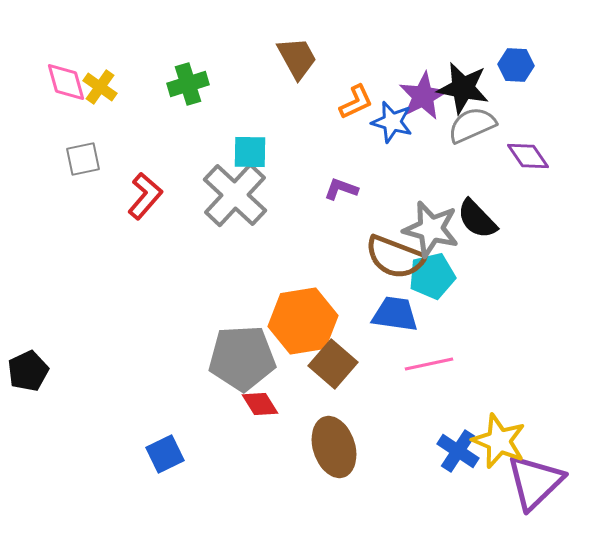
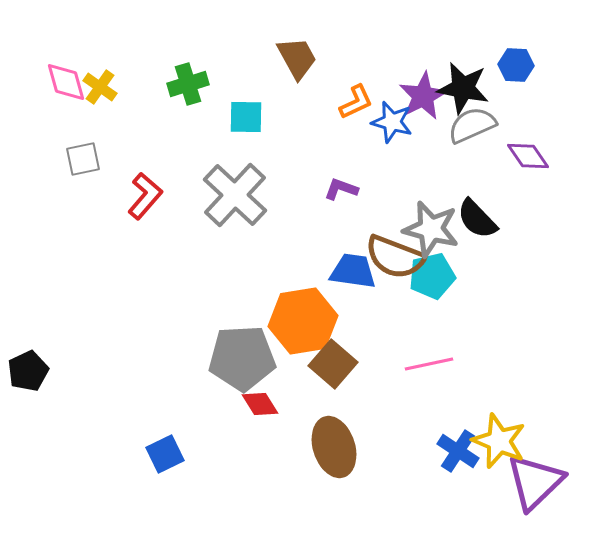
cyan square: moved 4 px left, 35 px up
blue trapezoid: moved 42 px left, 43 px up
